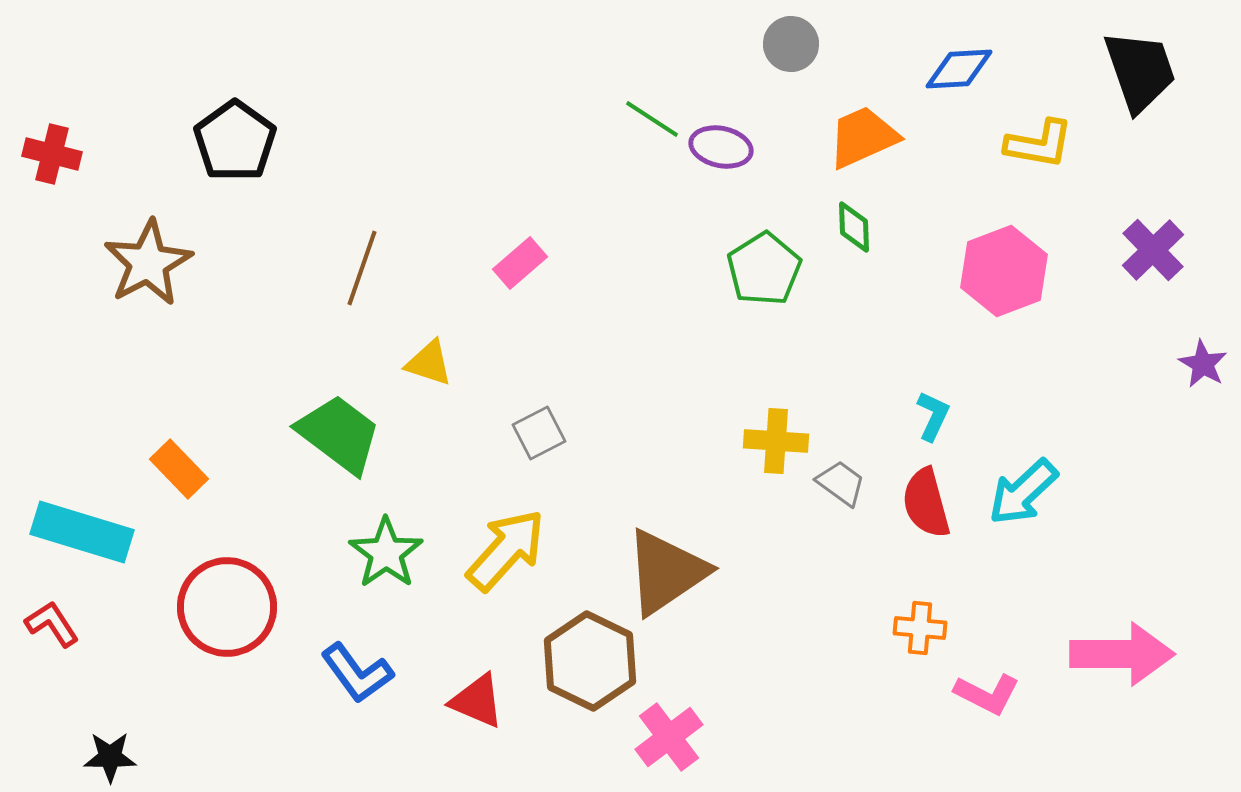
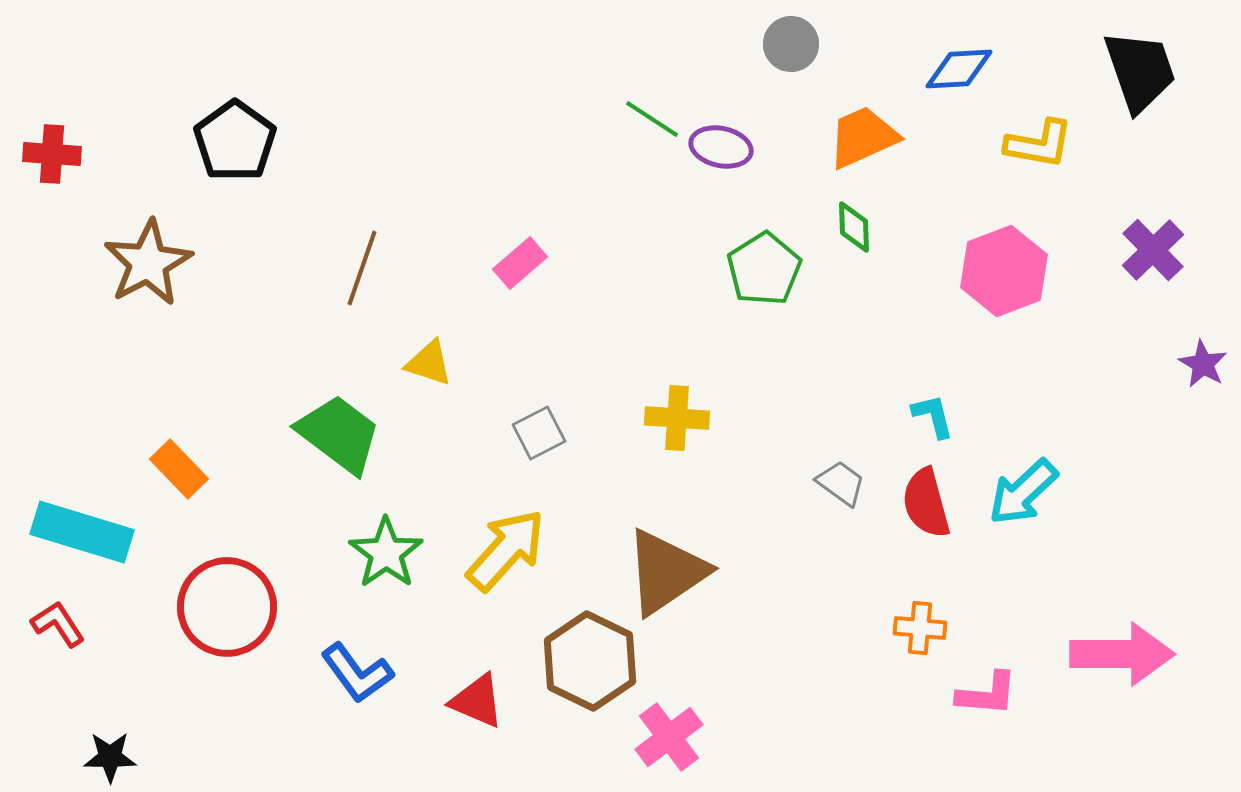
red cross: rotated 10 degrees counterclockwise
cyan L-shape: rotated 39 degrees counterclockwise
yellow cross: moved 99 px left, 23 px up
red L-shape: moved 6 px right
pink L-shape: rotated 22 degrees counterclockwise
